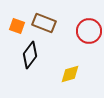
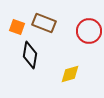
orange square: moved 1 px down
black diamond: rotated 28 degrees counterclockwise
